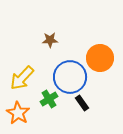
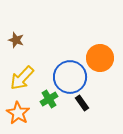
brown star: moved 34 px left; rotated 21 degrees clockwise
